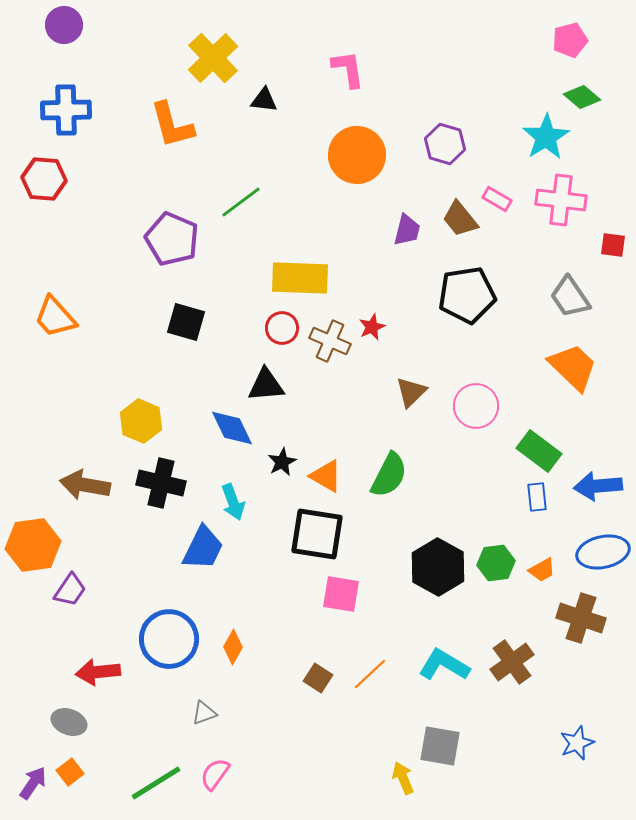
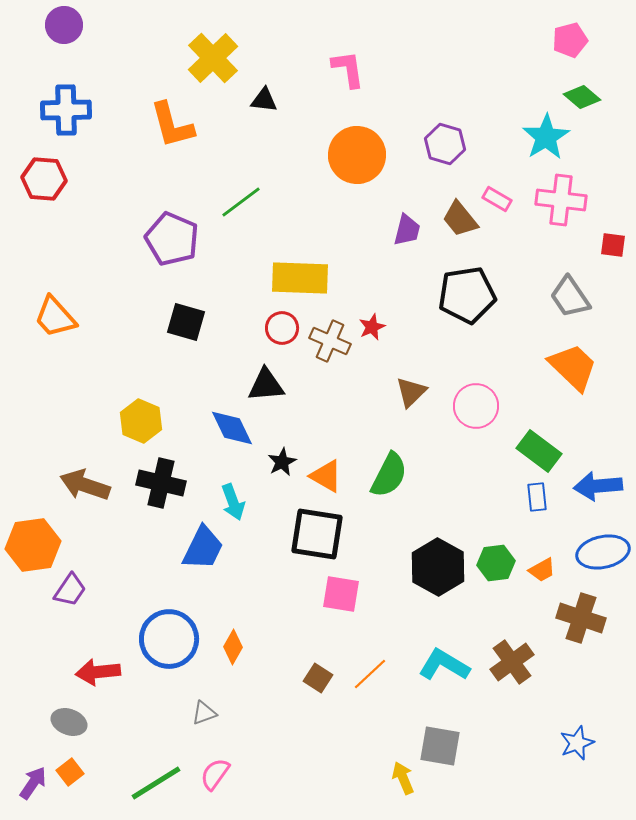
brown arrow at (85, 485): rotated 9 degrees clockwise
